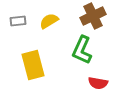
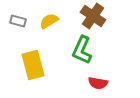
brown cross: rotated 30 degrees counterclockwise
gray rectangle: rotated 21 degrees clockwise
